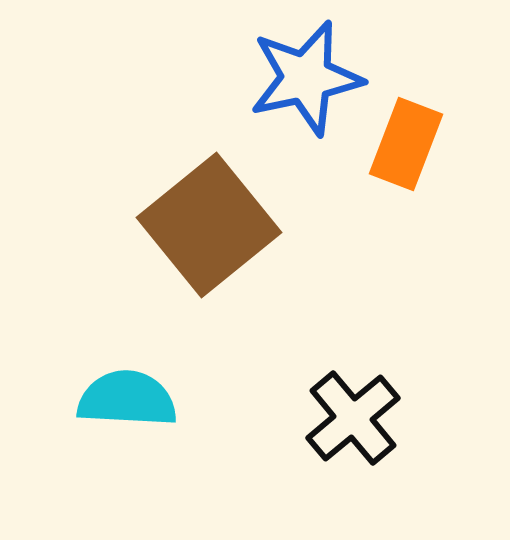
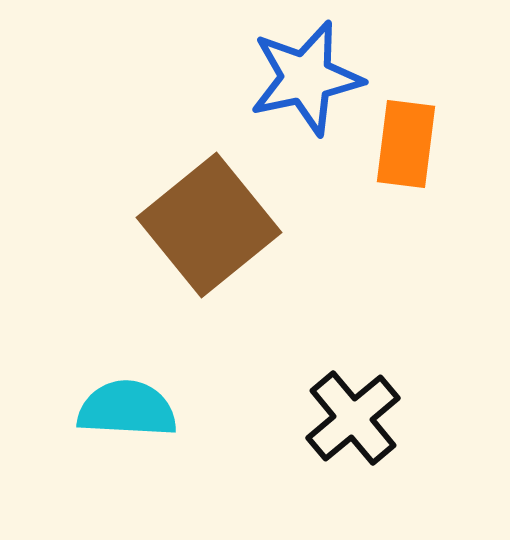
orange rectangle: rotated 14 degrees counterclockwise
cyan semicircle: moved 10 px down
